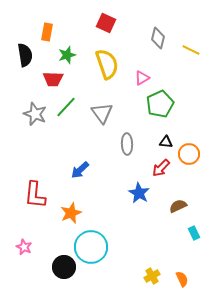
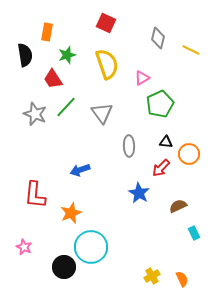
red trapezoid: rotated 55 degrees clockwise
gray ellipse: moved 2 px right, 2 px down
blue arrow: rotated 24 degrees clockwise
